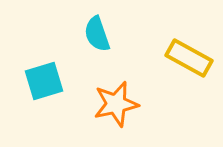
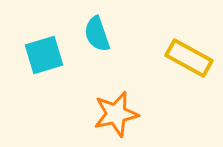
cyan square: moved 26 px up
orange star: moved 10 px down
